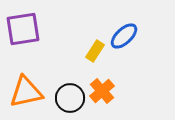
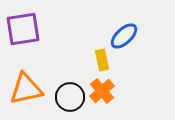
yellow rectangle: moved 7 px right, 9 px down; rotated 45 degrees counterclockwise
orange triangle: moved 3 px up
black circle: moved 1 px up
